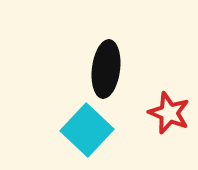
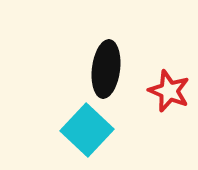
red star: moved 22 px up
